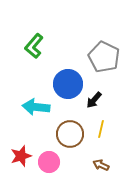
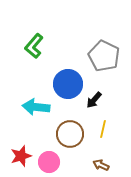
gray pentagon: moved 1 px up
yellow line: moved 2 px right
